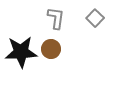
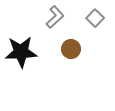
gray L-shape: moved 1 px left, 1 px up; rotated 40 degrees clockwise
brown circle: moved 20 px right
